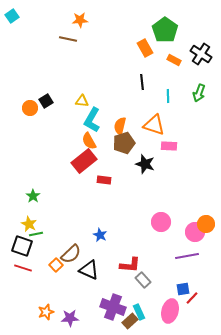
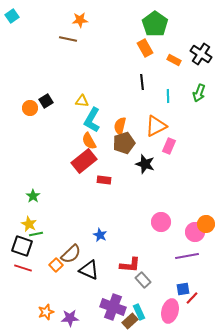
green pentagon at (165, 30): moved 10 px left, 6 px up
orange triangle at (154, 125): moved 2 px right, 1 px down; rotated 45 degrees counterclockwise
pink rectangle at (169, 146): rotated 70 degrees counterclockwise
